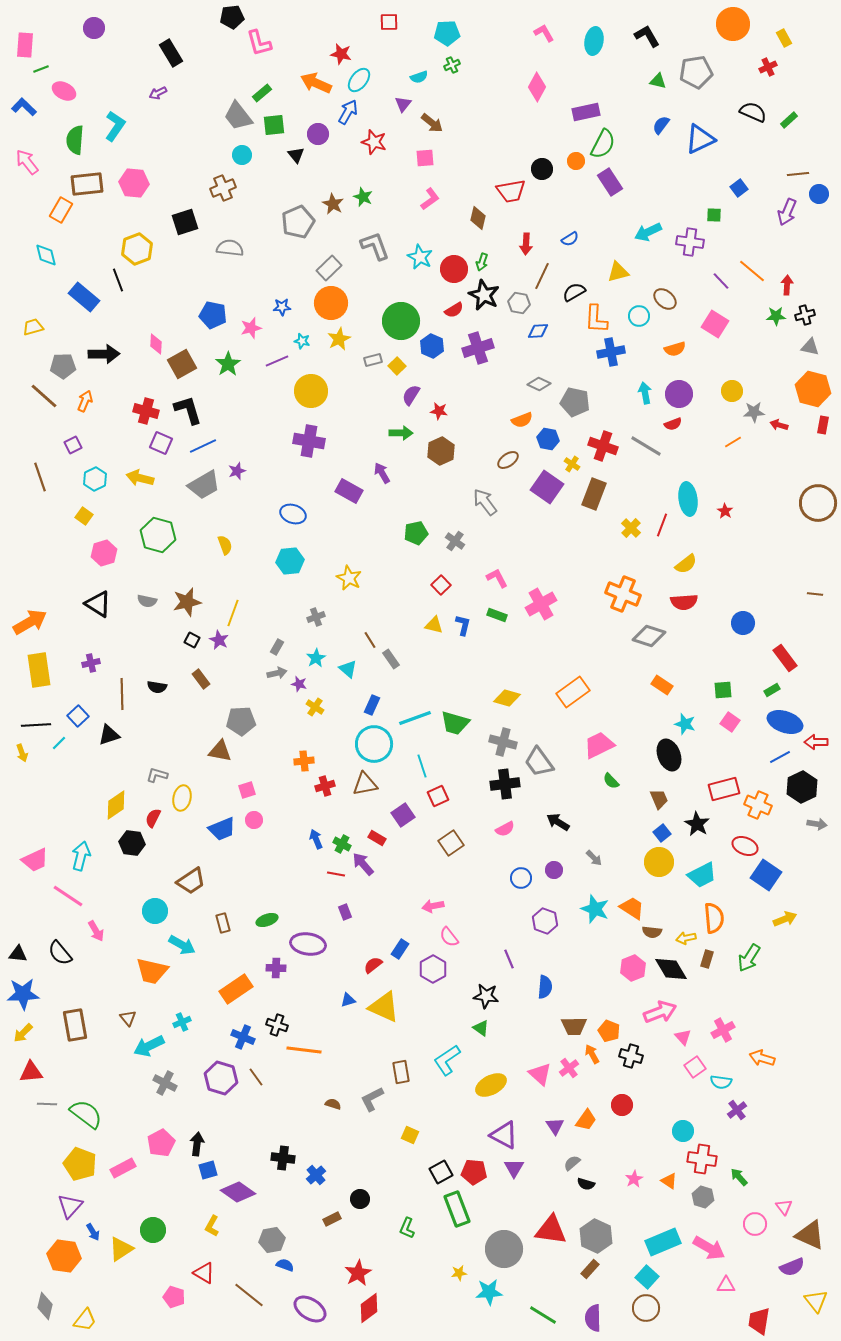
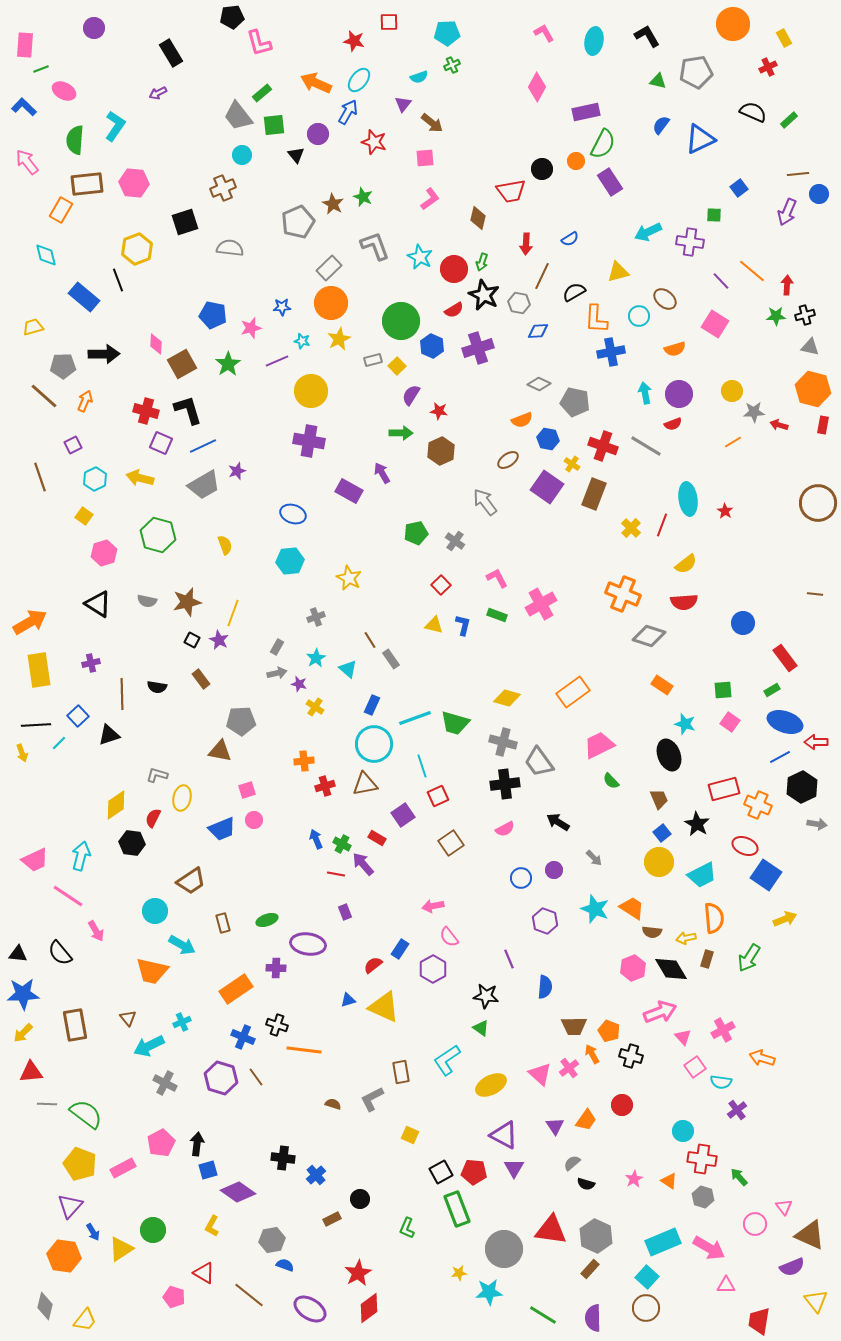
red star at (341, 54): moved 13 px right, 13 px up
